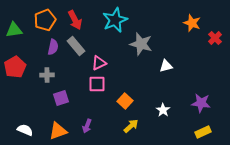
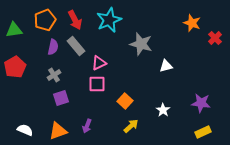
cyan star: moved 6 px left
gray cross: moved 7 px right; rotated 32 degrees counterclockwise
